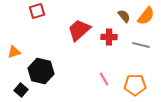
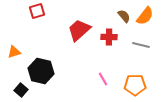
orange semicircle: moved 1 px left
pink line: moved 1 px left
